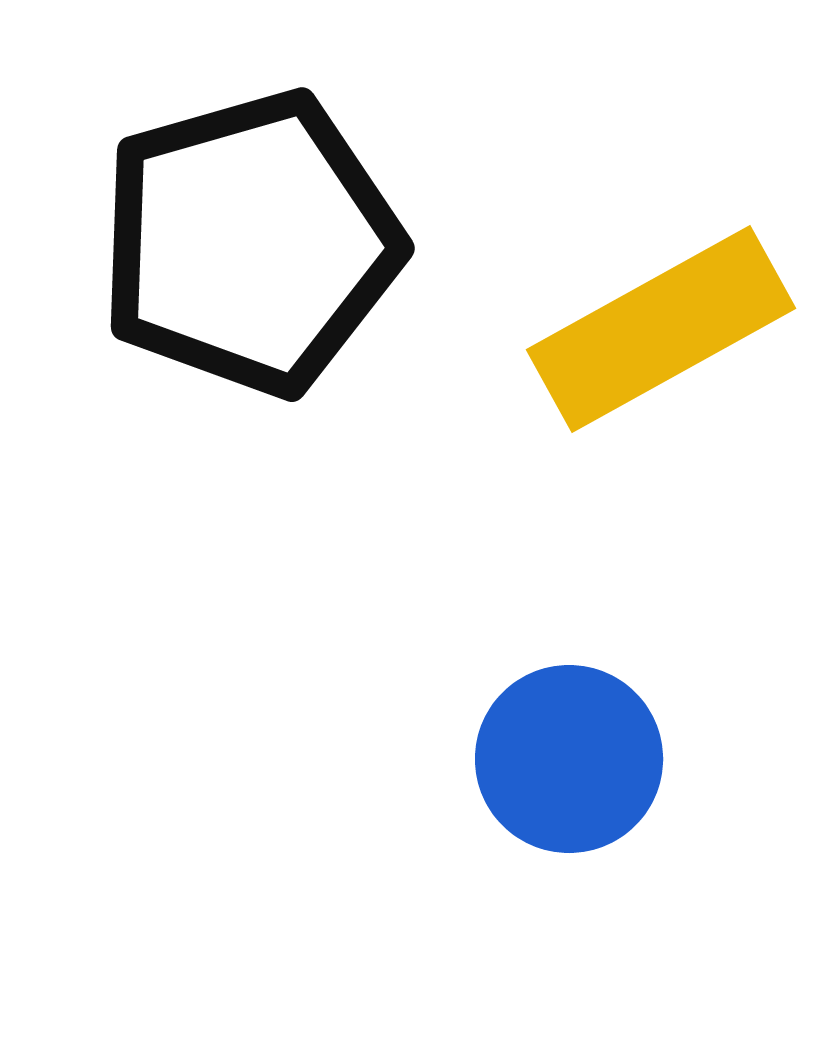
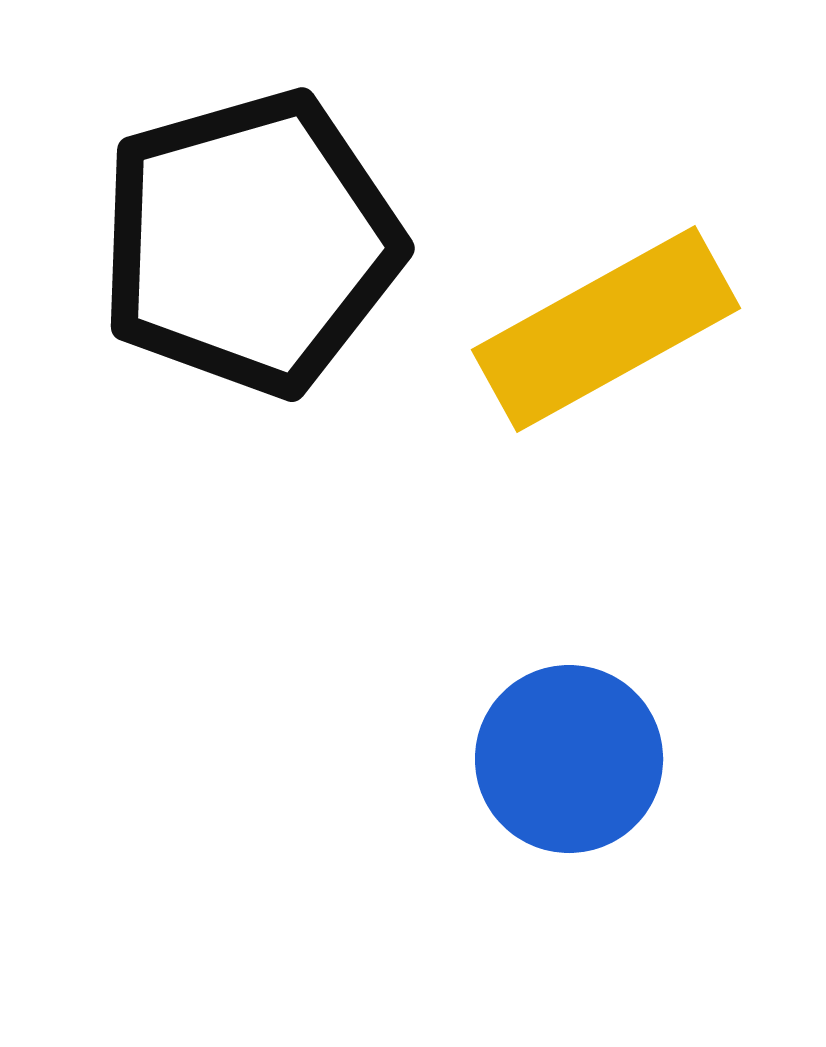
yellow rectangle: moved 55 px left
